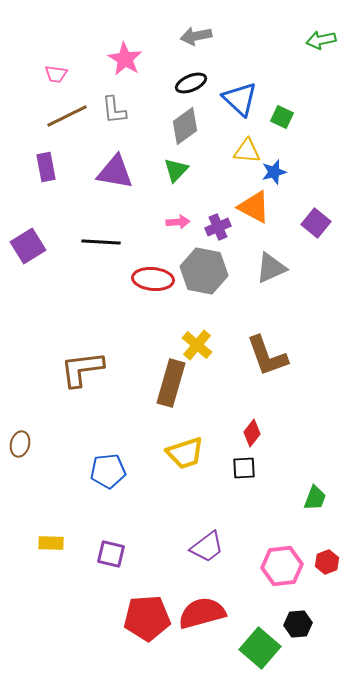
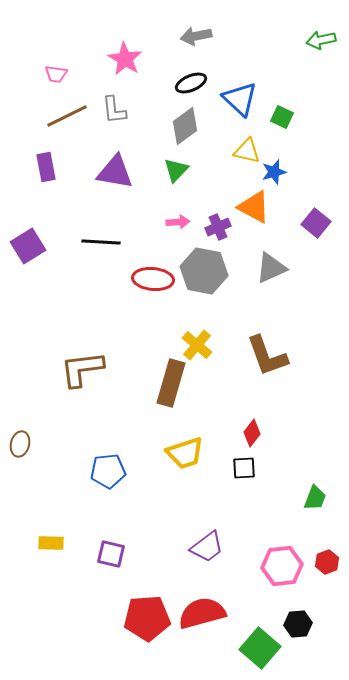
yellow triangle at (247, 151): rotated 8 degrees clockwise
